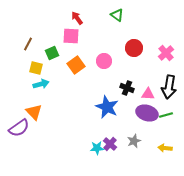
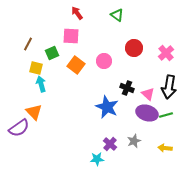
red arrow: moved 5 px up
orange square: rotated 18 degrees counterclockwise
cyan arrow: rotated 91 degrees counterclockwise
pink triangle: rotated 40 degrees clockwise
cyan star: moved 11 px down
